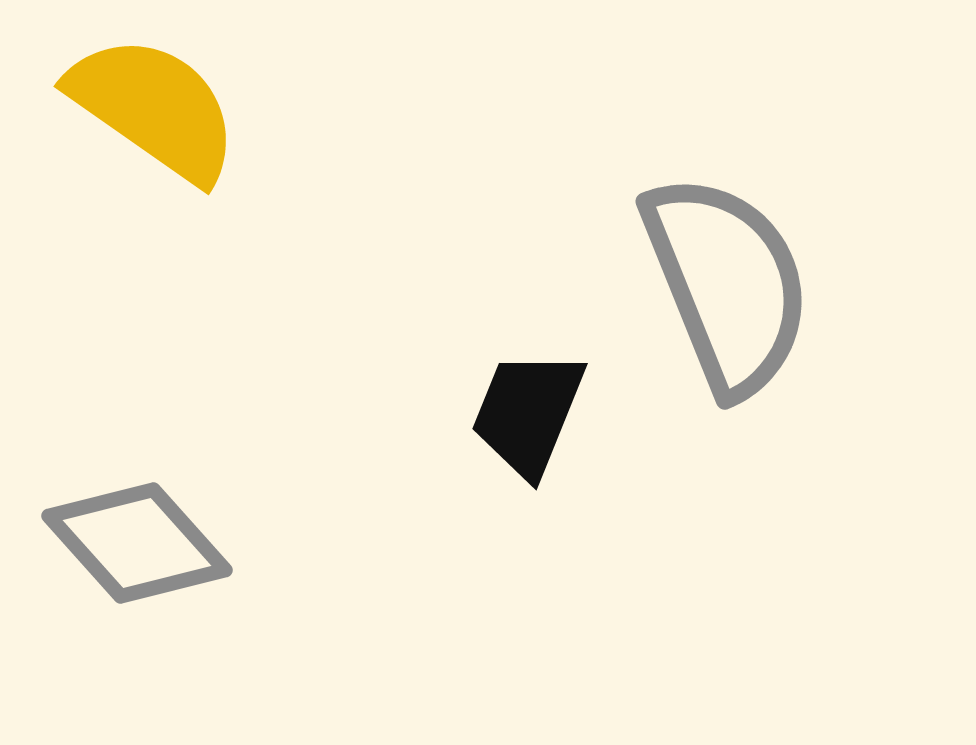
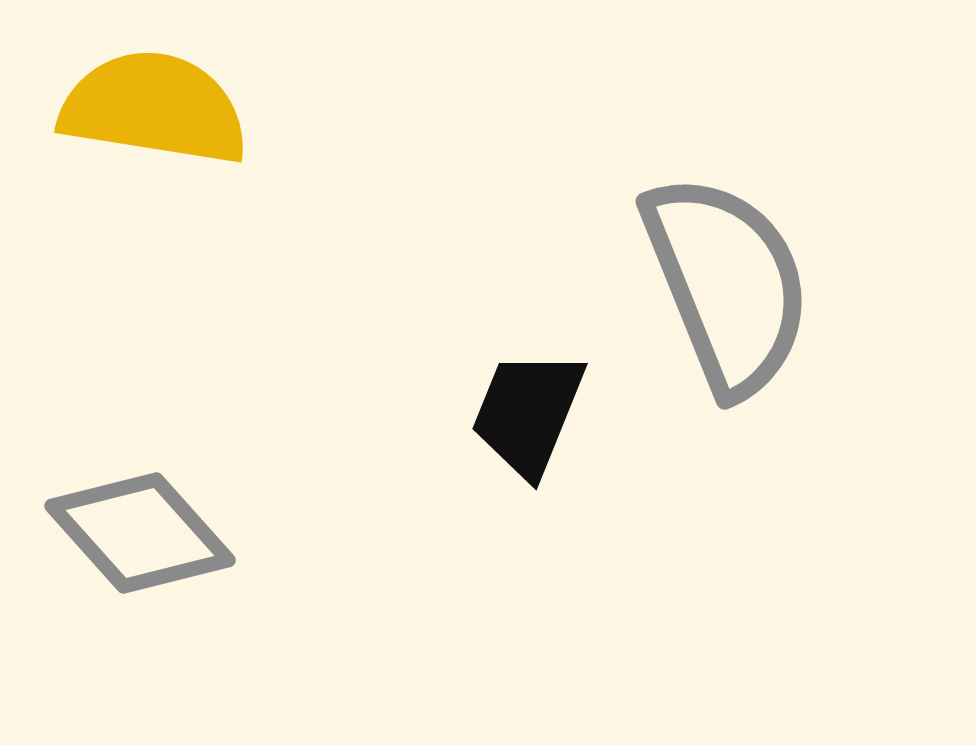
yellow semicircle: rotated 26 degrees counterclockwise
gray diamond: moved 3 px right, 10 px up
